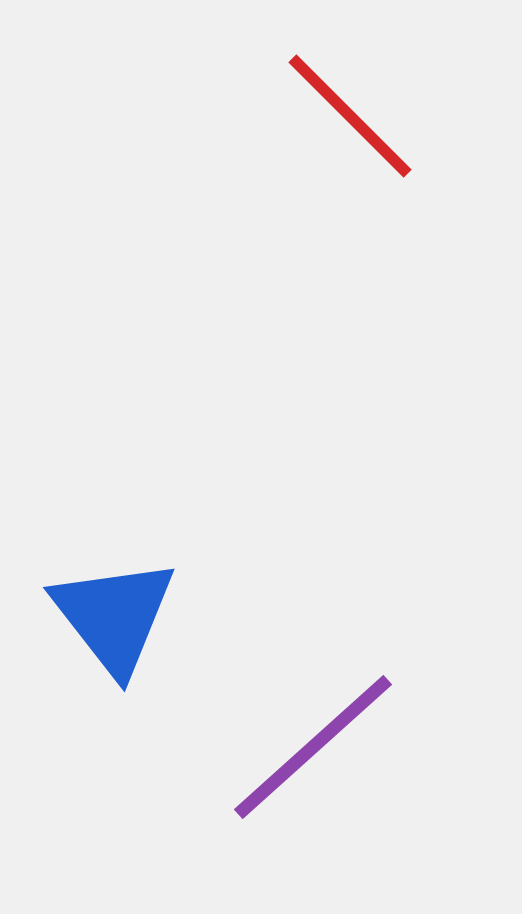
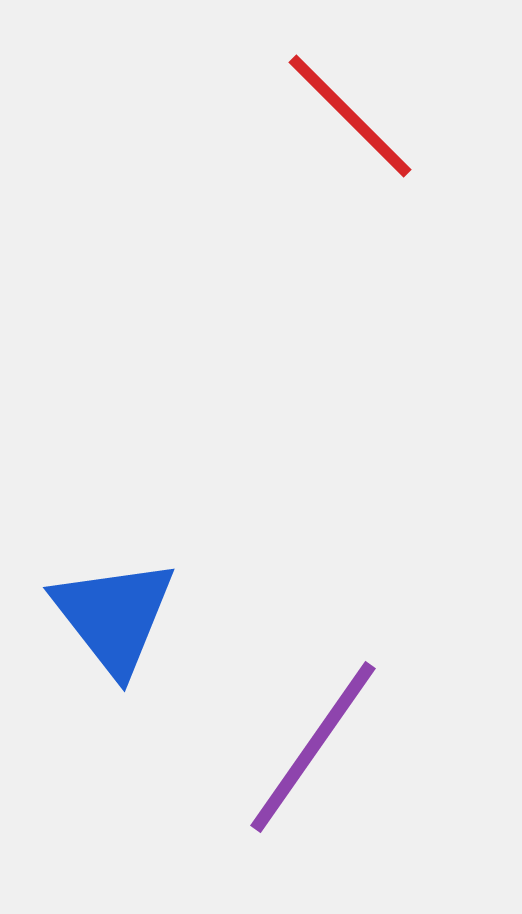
purple line: rotated 13 degrees counterclockwise
